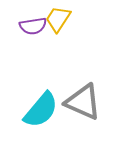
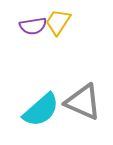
yellow trapezoid: moved 3 px down
cyan semicircle: rotated 9 degrees clockwise
